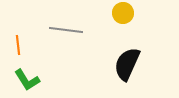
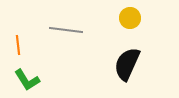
yellow circle: moved 7 px right, 5 px down
